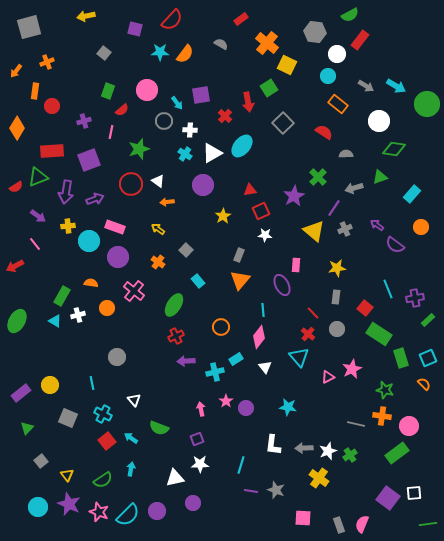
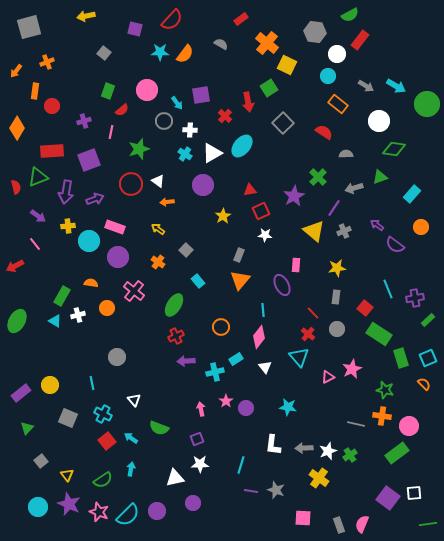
red semicircle at (16, 187): rotated 72 degrees counterclockwise
gray cross at (345, 229): moved 1 px left, 2 px down
